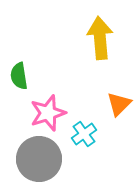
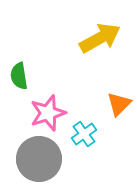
yellow arrow: rotated 66 degrees clockwise
